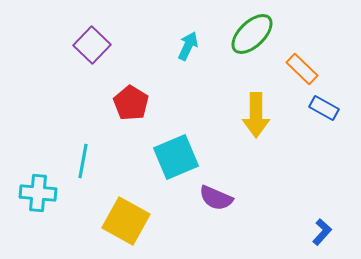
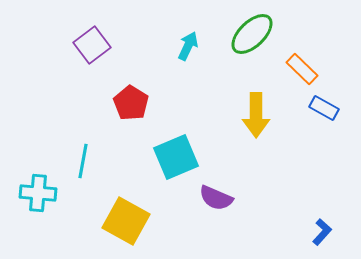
purple square: rotated 9 degrees clockwise
